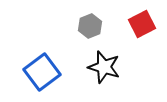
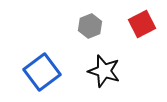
black star: moved 4 px down
